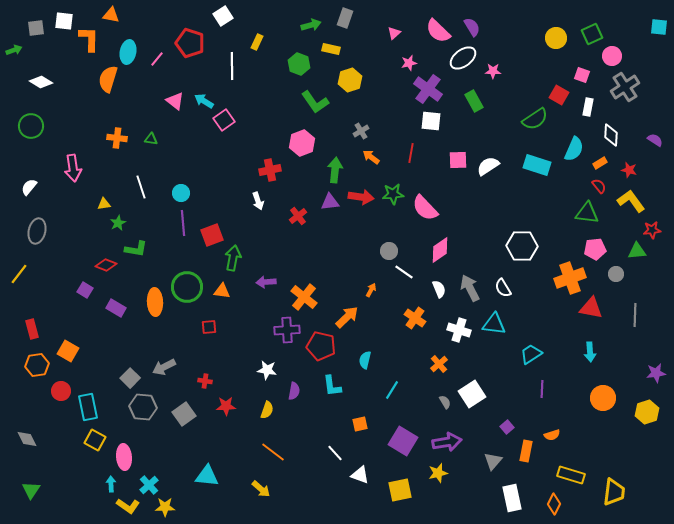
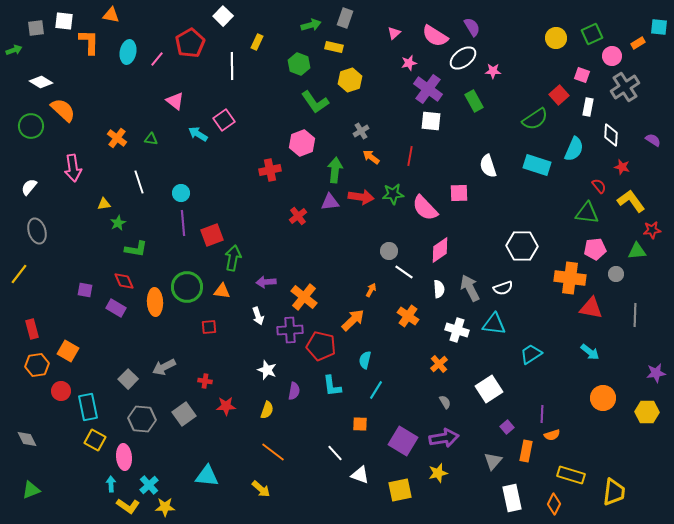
white square at (223, 16): rotated 12 degrees counterclockwise
pink semicircle at (438, 31): moved 3 px left, 5 px down; rotated 12 degrees counterclockwise
orange L-shape at (89, 39): moved 3 px down
red pentagon at (190, 43): rotated 24 degrees clockwise
yellow rectangle at (331, 49): moved 3 px right, 2 px up
orange semicircle at (108, 79): moved 45 px left, 31 px down; rotated 116 degrees clockwise
red square at (559, 95): rotated 18 degrees clockwise
cyan arrow at (204, 101): moved 6 px left, 33 px down
orange cross at (117, 138): rotated 30 degrees clockwise
purple semicircle at (655, 140): moved 2 px left
red line at (411, 153): moved 1 px left, 3 px down
pink square at (458, 160): moved 1 px right, 33 px down
orange rectangle at (600, 163): moved 38 px right, 120 px up
white semicircle at (488, 166): rotated 75 degrees counterclockwise
red star at (629, 170): moved 7 px left, 3 px up
white line at (141, 187): moved 2 px left, 5 px up
white arrow at (258, 201): moved 115 px down
gray ellipse at (37, 231): rotated 30 degrees counterclockwise
red diamond at (106, 265): moved 18 px right, 16 px down; rotated 45 degrees clockwise
orange cross at (570, 278): rotated 28 degrees clockwise
white semicircle at (503, 288): rotated 78 degrees counterclockwise
white semicircle at (439, 289): rotated 18 degrees clockwise
purple square at (85, 290): rotated 21 degrees counterclockwise
orange arrow at (347, 317): moved 6 px right, 3 px down
orange cross at (415, 318): moved 7 px left, 2 px up
purple cross at (287, 330): moved 3 px right
white cross at (459, 330): moved 2 px left
cyan arrow at (590, 352): rotated 48 degrees counterclockwise
white star at (267, 370): rotated 12 degrees clockwise
gray square at (130, 378): moved 2 px left, 1 px down
purple line at (542, 389): moved 25 px down
cyan line at (392, 390): moved 16 px left
white square at (472, 394): moved 17 px right, 5 px up
gray hexagon at (143, 407): moved 1 px left, 12 px down
yellow hexagon at (647, 412): rotated 20 degrees clockwise
orange square at (360, 424): rotated 14 degrees clockwise
purple arrow at (447, 442): moved 3 px left, 4 px up
green triangle at (31, 490): rotated 36 degrees clockwise
